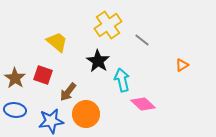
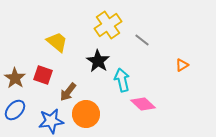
blue ellipse: rotated 55 degrees counterclockwise
